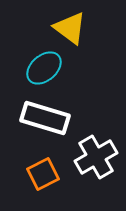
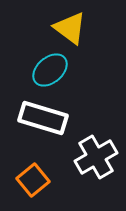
cyan ellipse: moved 6 px right, 2 px down
white rectangle: moved 2 px left
orange square: moved 10 px left, 6 px down; rotated 12 degrees counterclockwise
